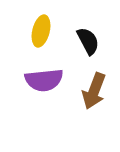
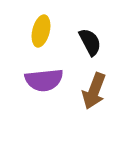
black semicircle: moved 2 px right, 1 px down
